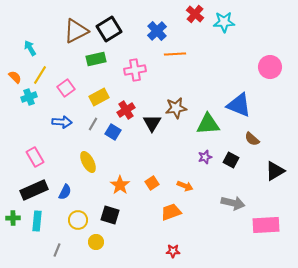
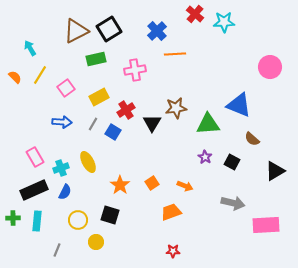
cyan cross at (29, 97): moved 32 px right, 71 px down
purple star at (205, 157): rotated 24 degrees counterclockwise
black square at (231, 160): moved 1 px right, 2 px down
